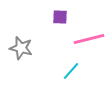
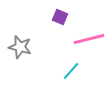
purple square: rotated 21 degrees clockwise
gray star: moved 1 px left, 1 px up
